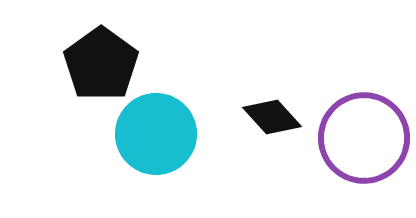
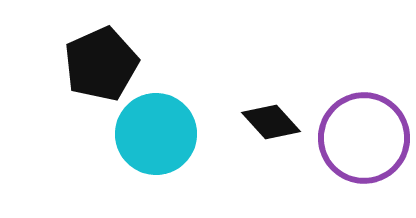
black pentagon: rotated 12 degrees clockwise
black diamond: moved 1 px left, 5 px down
